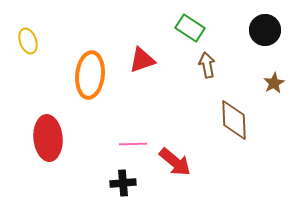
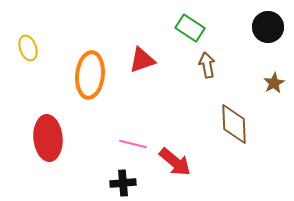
black circle: moved 3 px right, 3 px up
yellow ellipse: moved 7 px down
brown diamond: moved 4 px down
pink line: rotated 16 degrees clockwise
